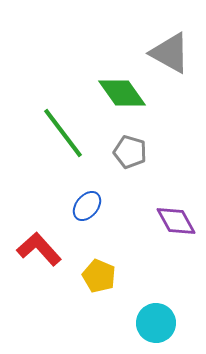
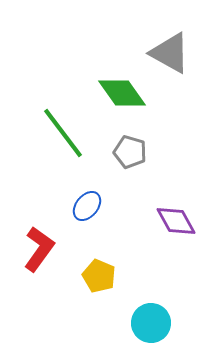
red L-shape: rotated 78 degrees clockwise
cyan circle: moved 5 px left
